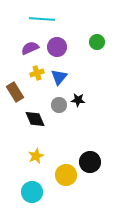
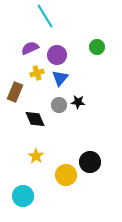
cyan line: moved 3 px right, 3 px up; rotated 55 degrees clockwise
green circle: moved 5 px down
purple circle: moved 8 px down
blue triangle: moved 1 px right, 1 px down
brown rectangle: rotated 54 degrees clockwise
black star: moved 2 px down
yellow star: rotated 14 degrees counterclockwise
cyan circle: moved 9 px left, 4 px down
